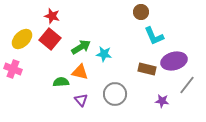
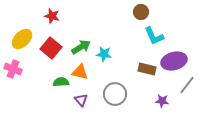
red square: moved 1 px right, 9 px down
